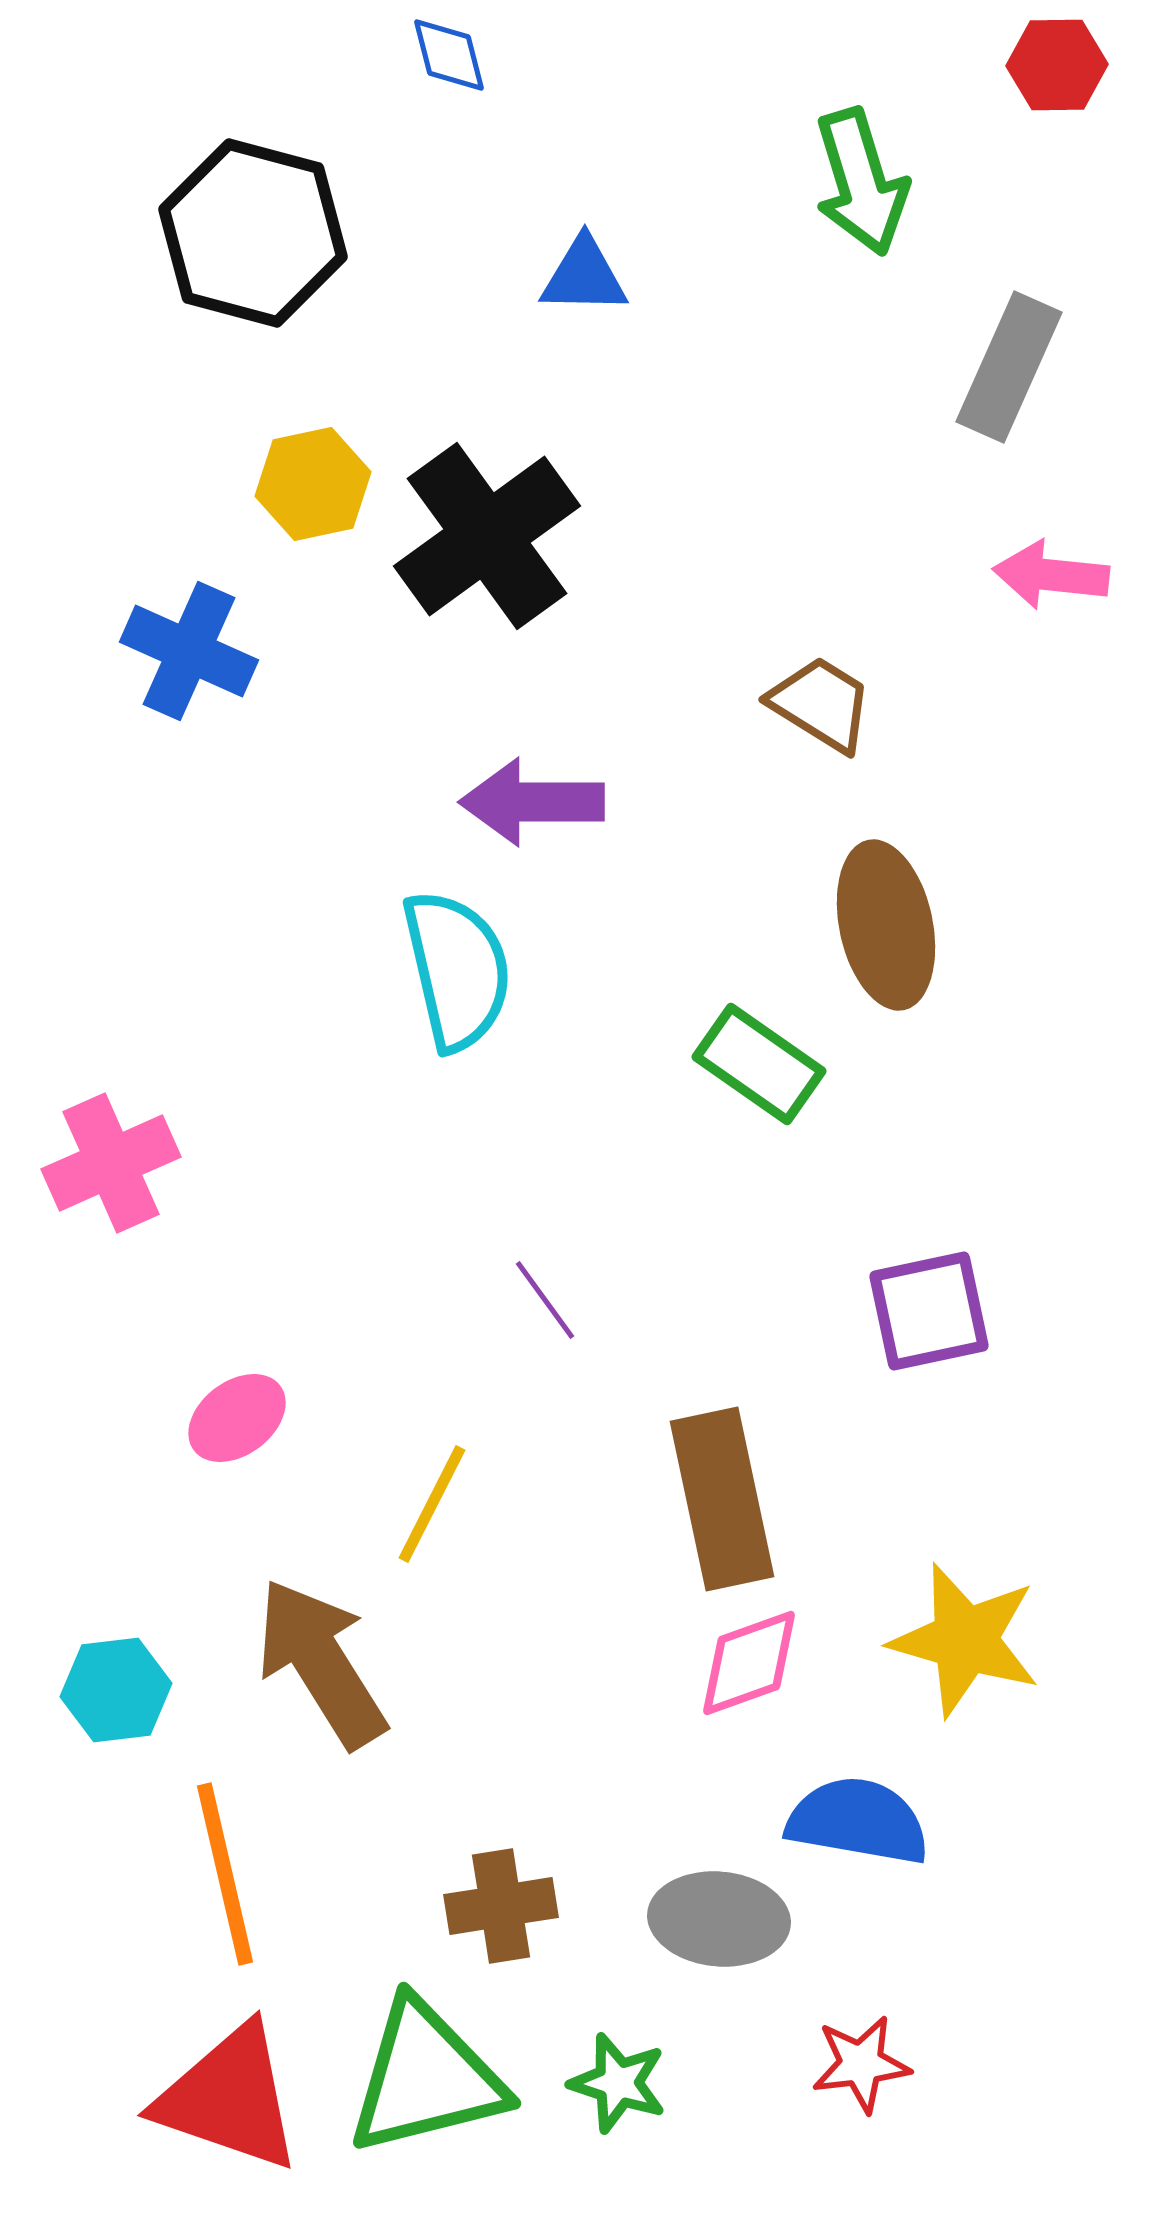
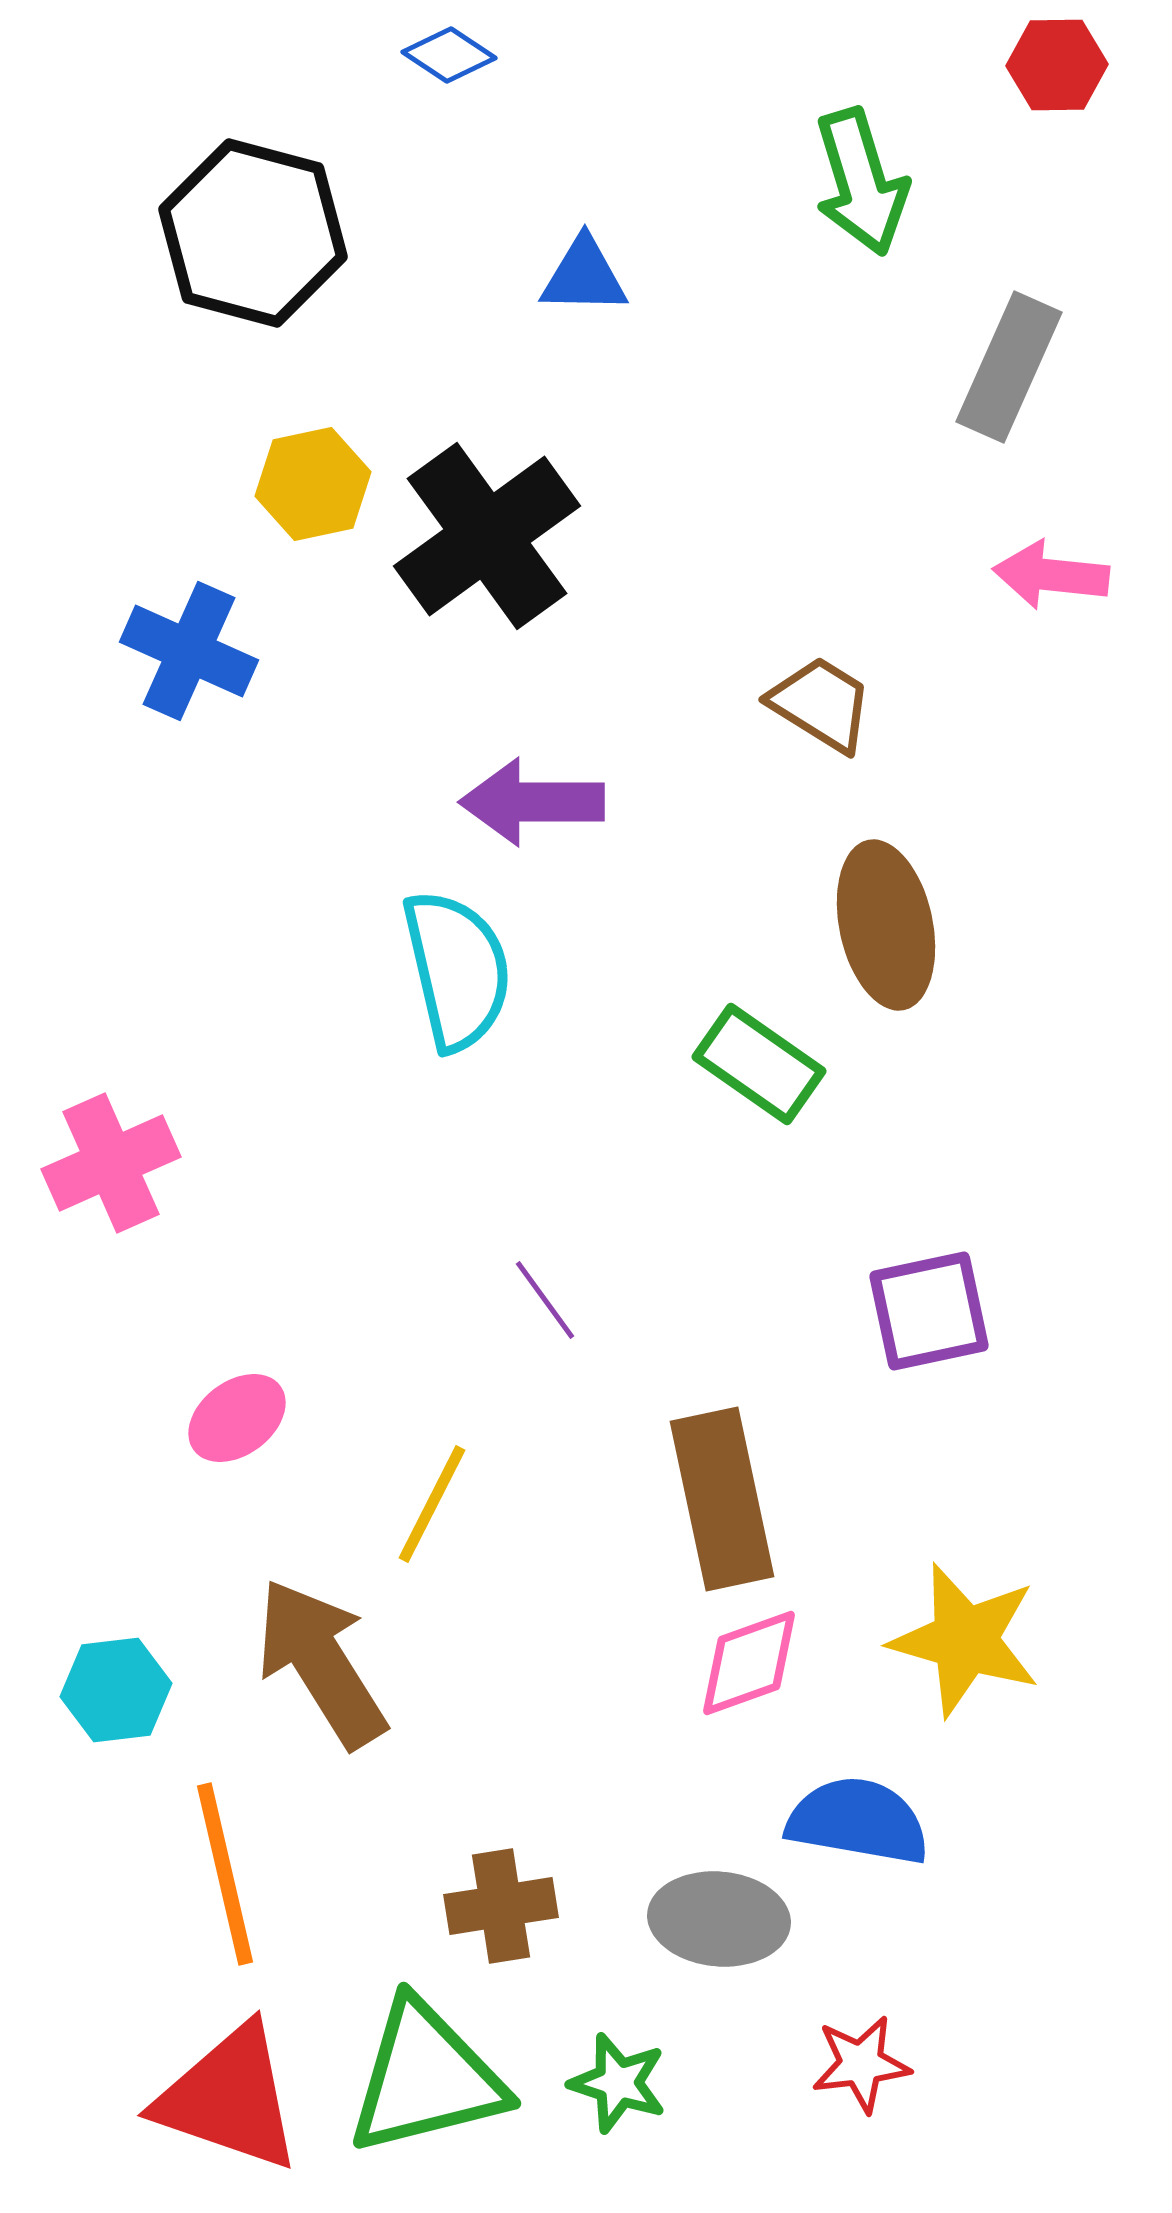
blue diamond: rotated 42 degrees counterclockwise
